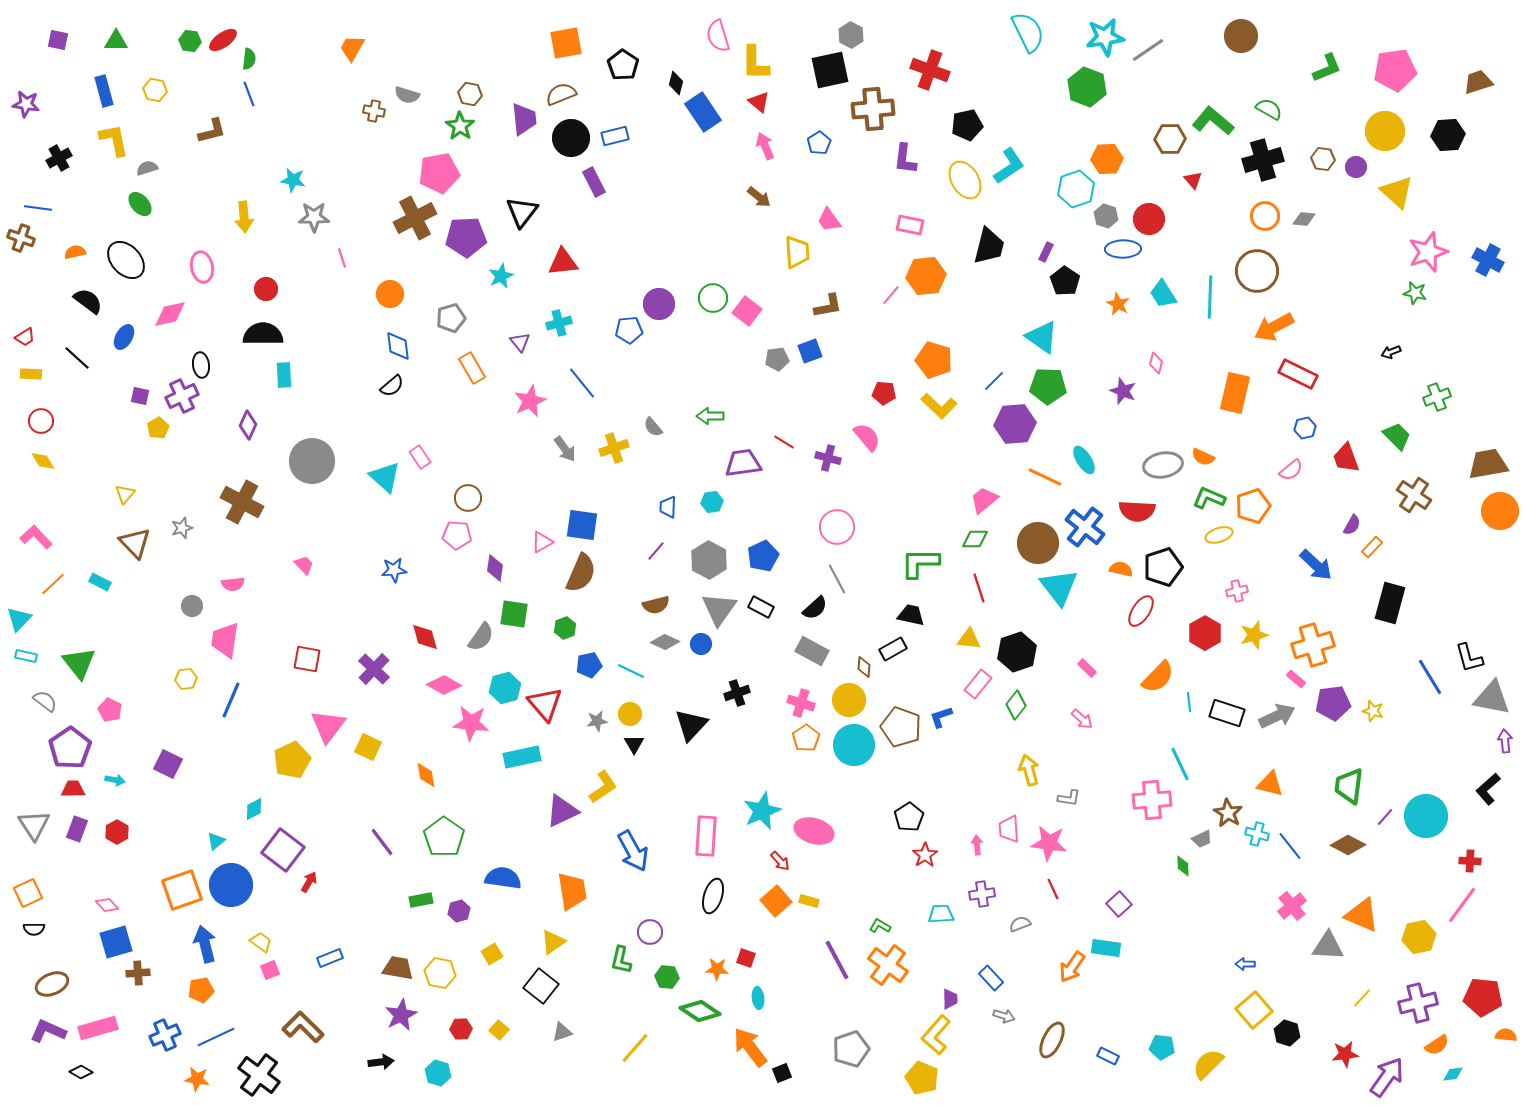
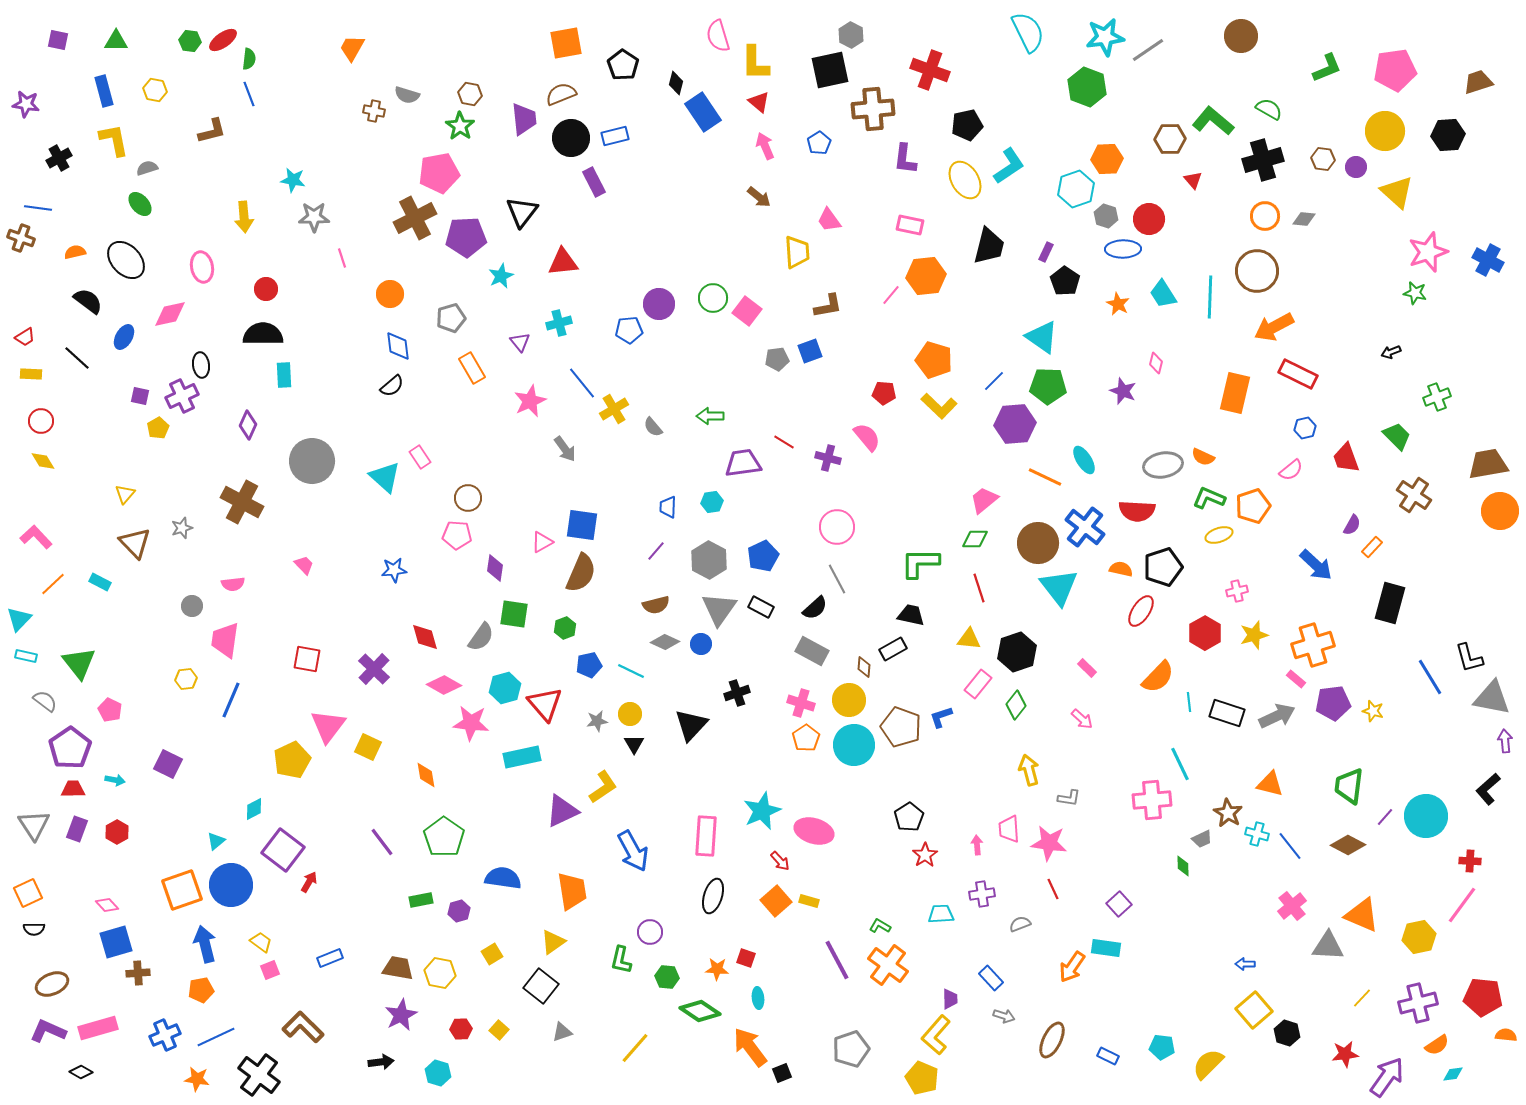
yellow cross at (614, 448): moved 39 px up; rotated 12 degrees counterclockwise
